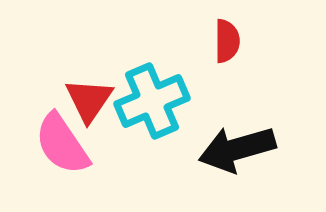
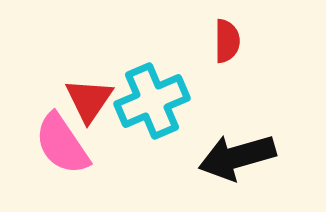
black arrow: moved 8 px down
